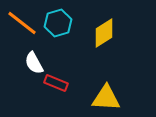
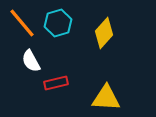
orange line: rotated 12 degrees clockwise
yellow diamond: rotated 16 degrees counterclockwise
white semicircle: moved 3 px left, 2 px up
red rectangle: rotated 35 degrees counterclockwise
